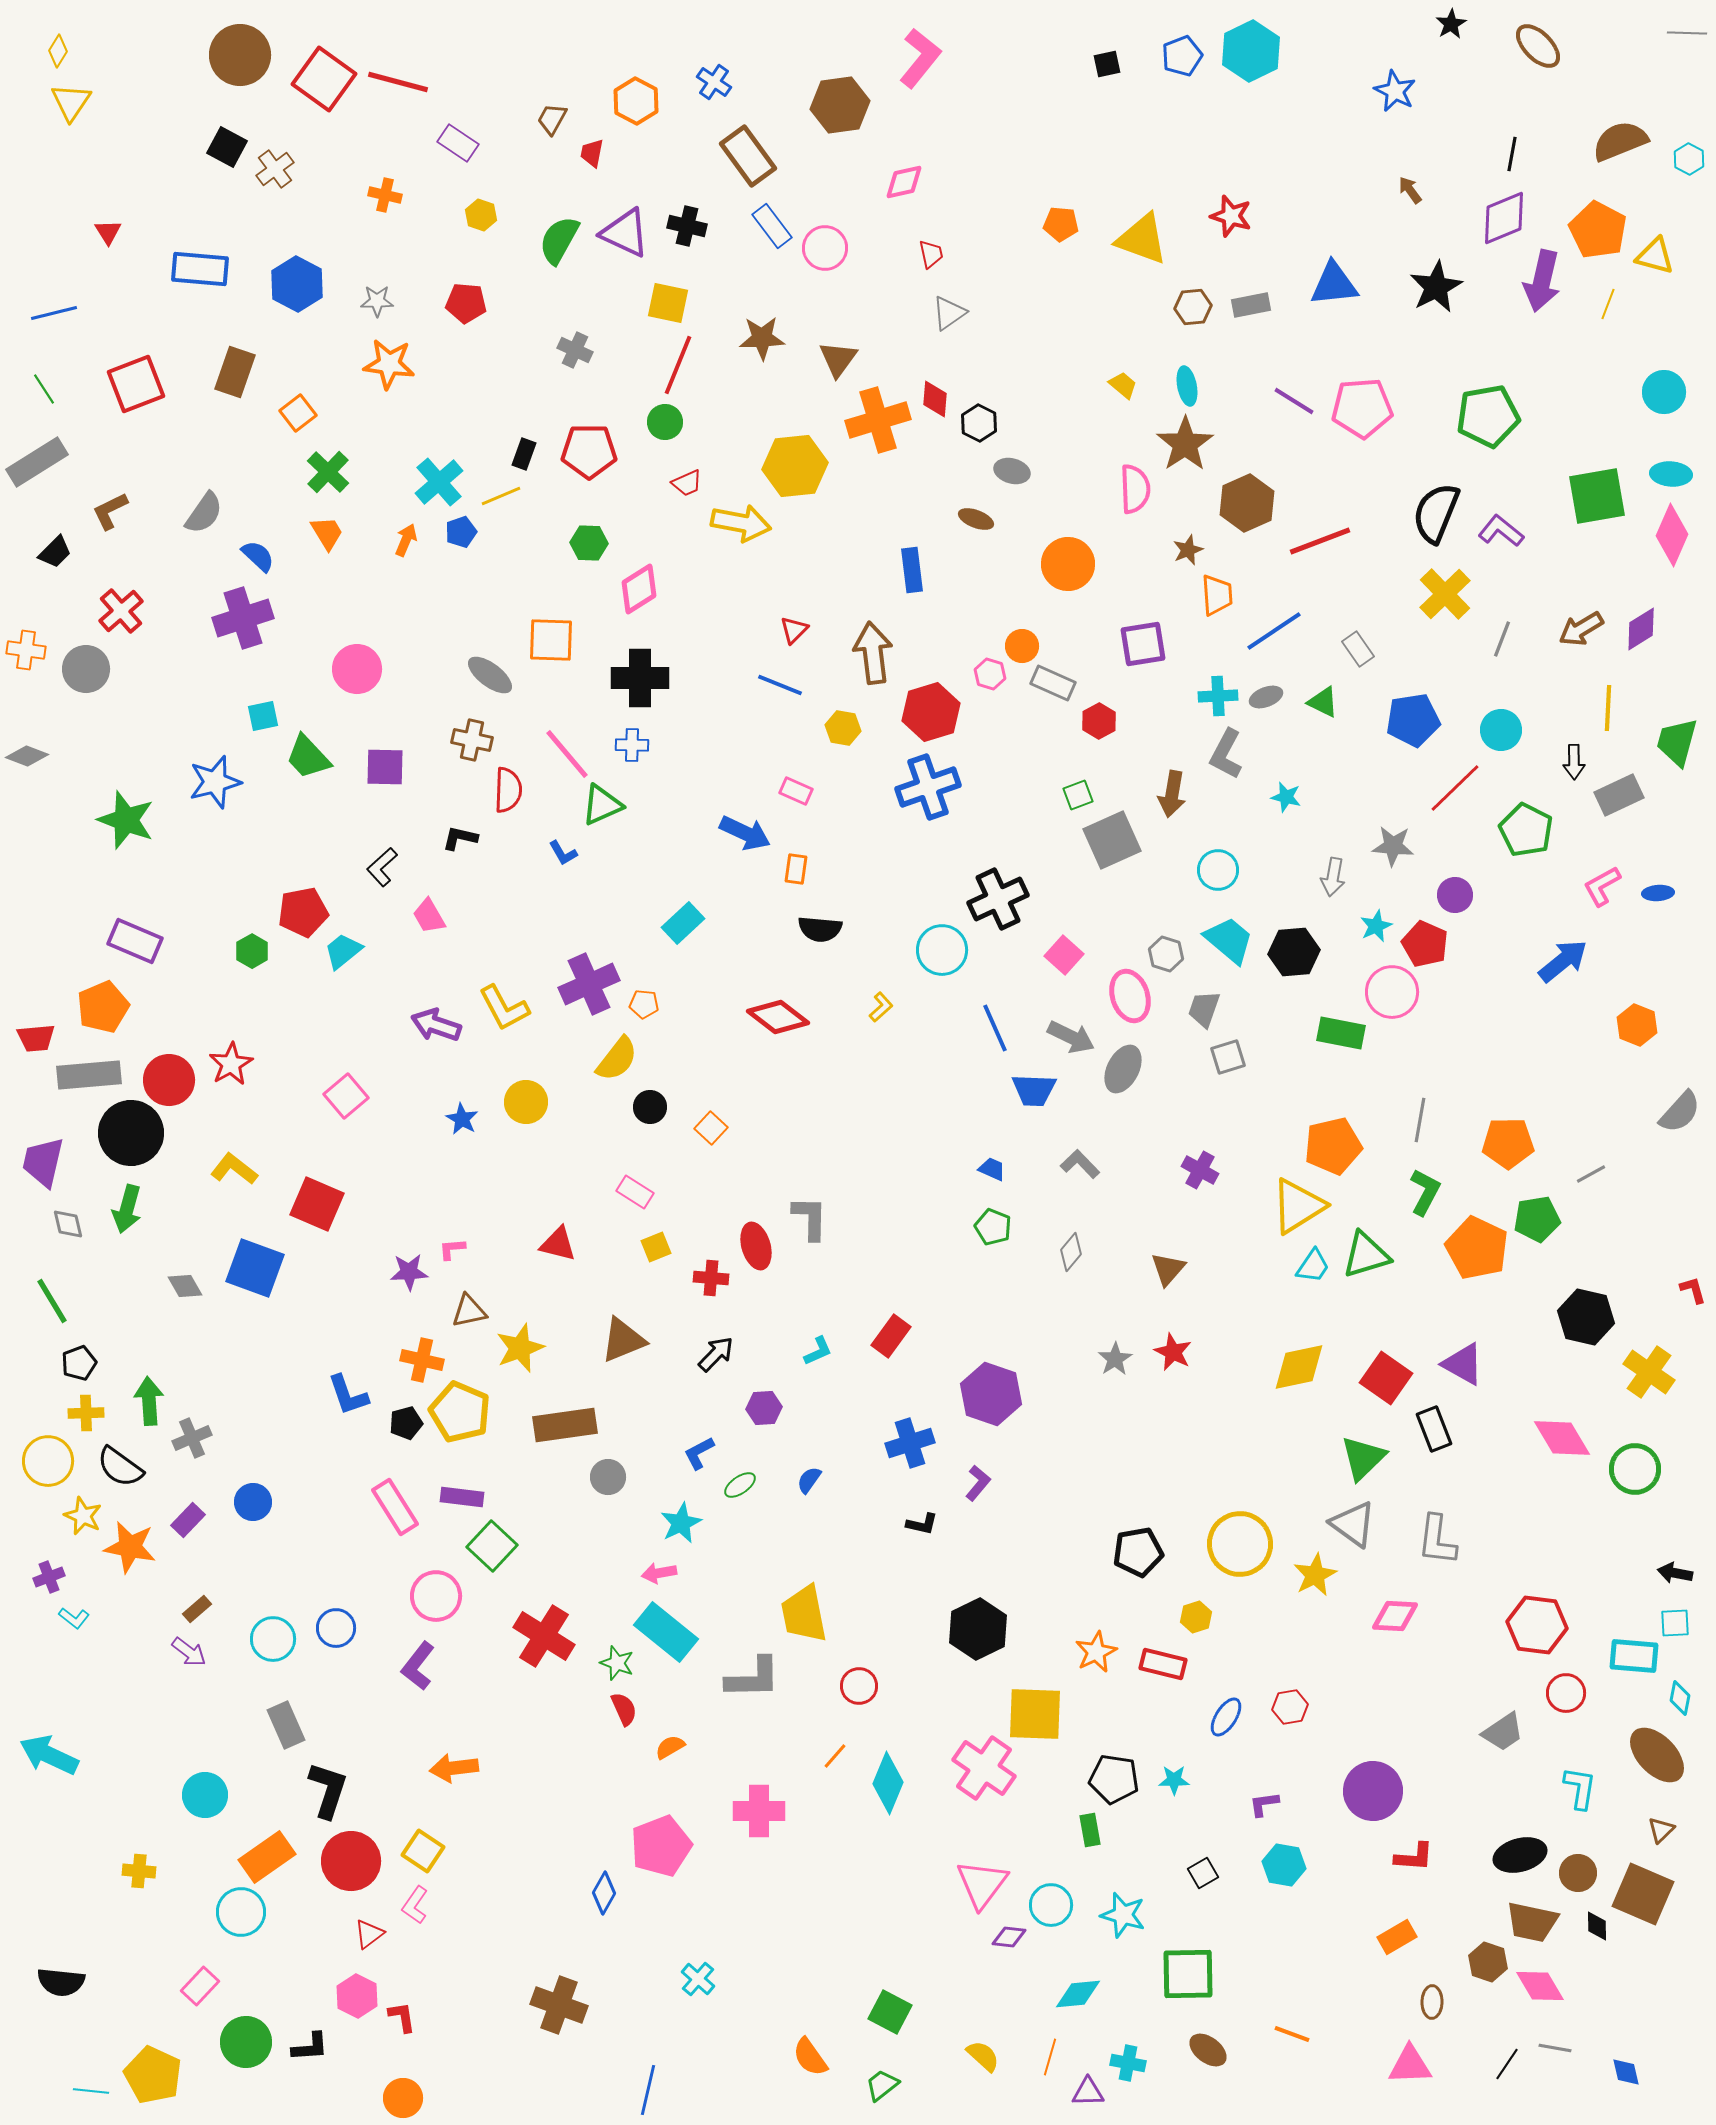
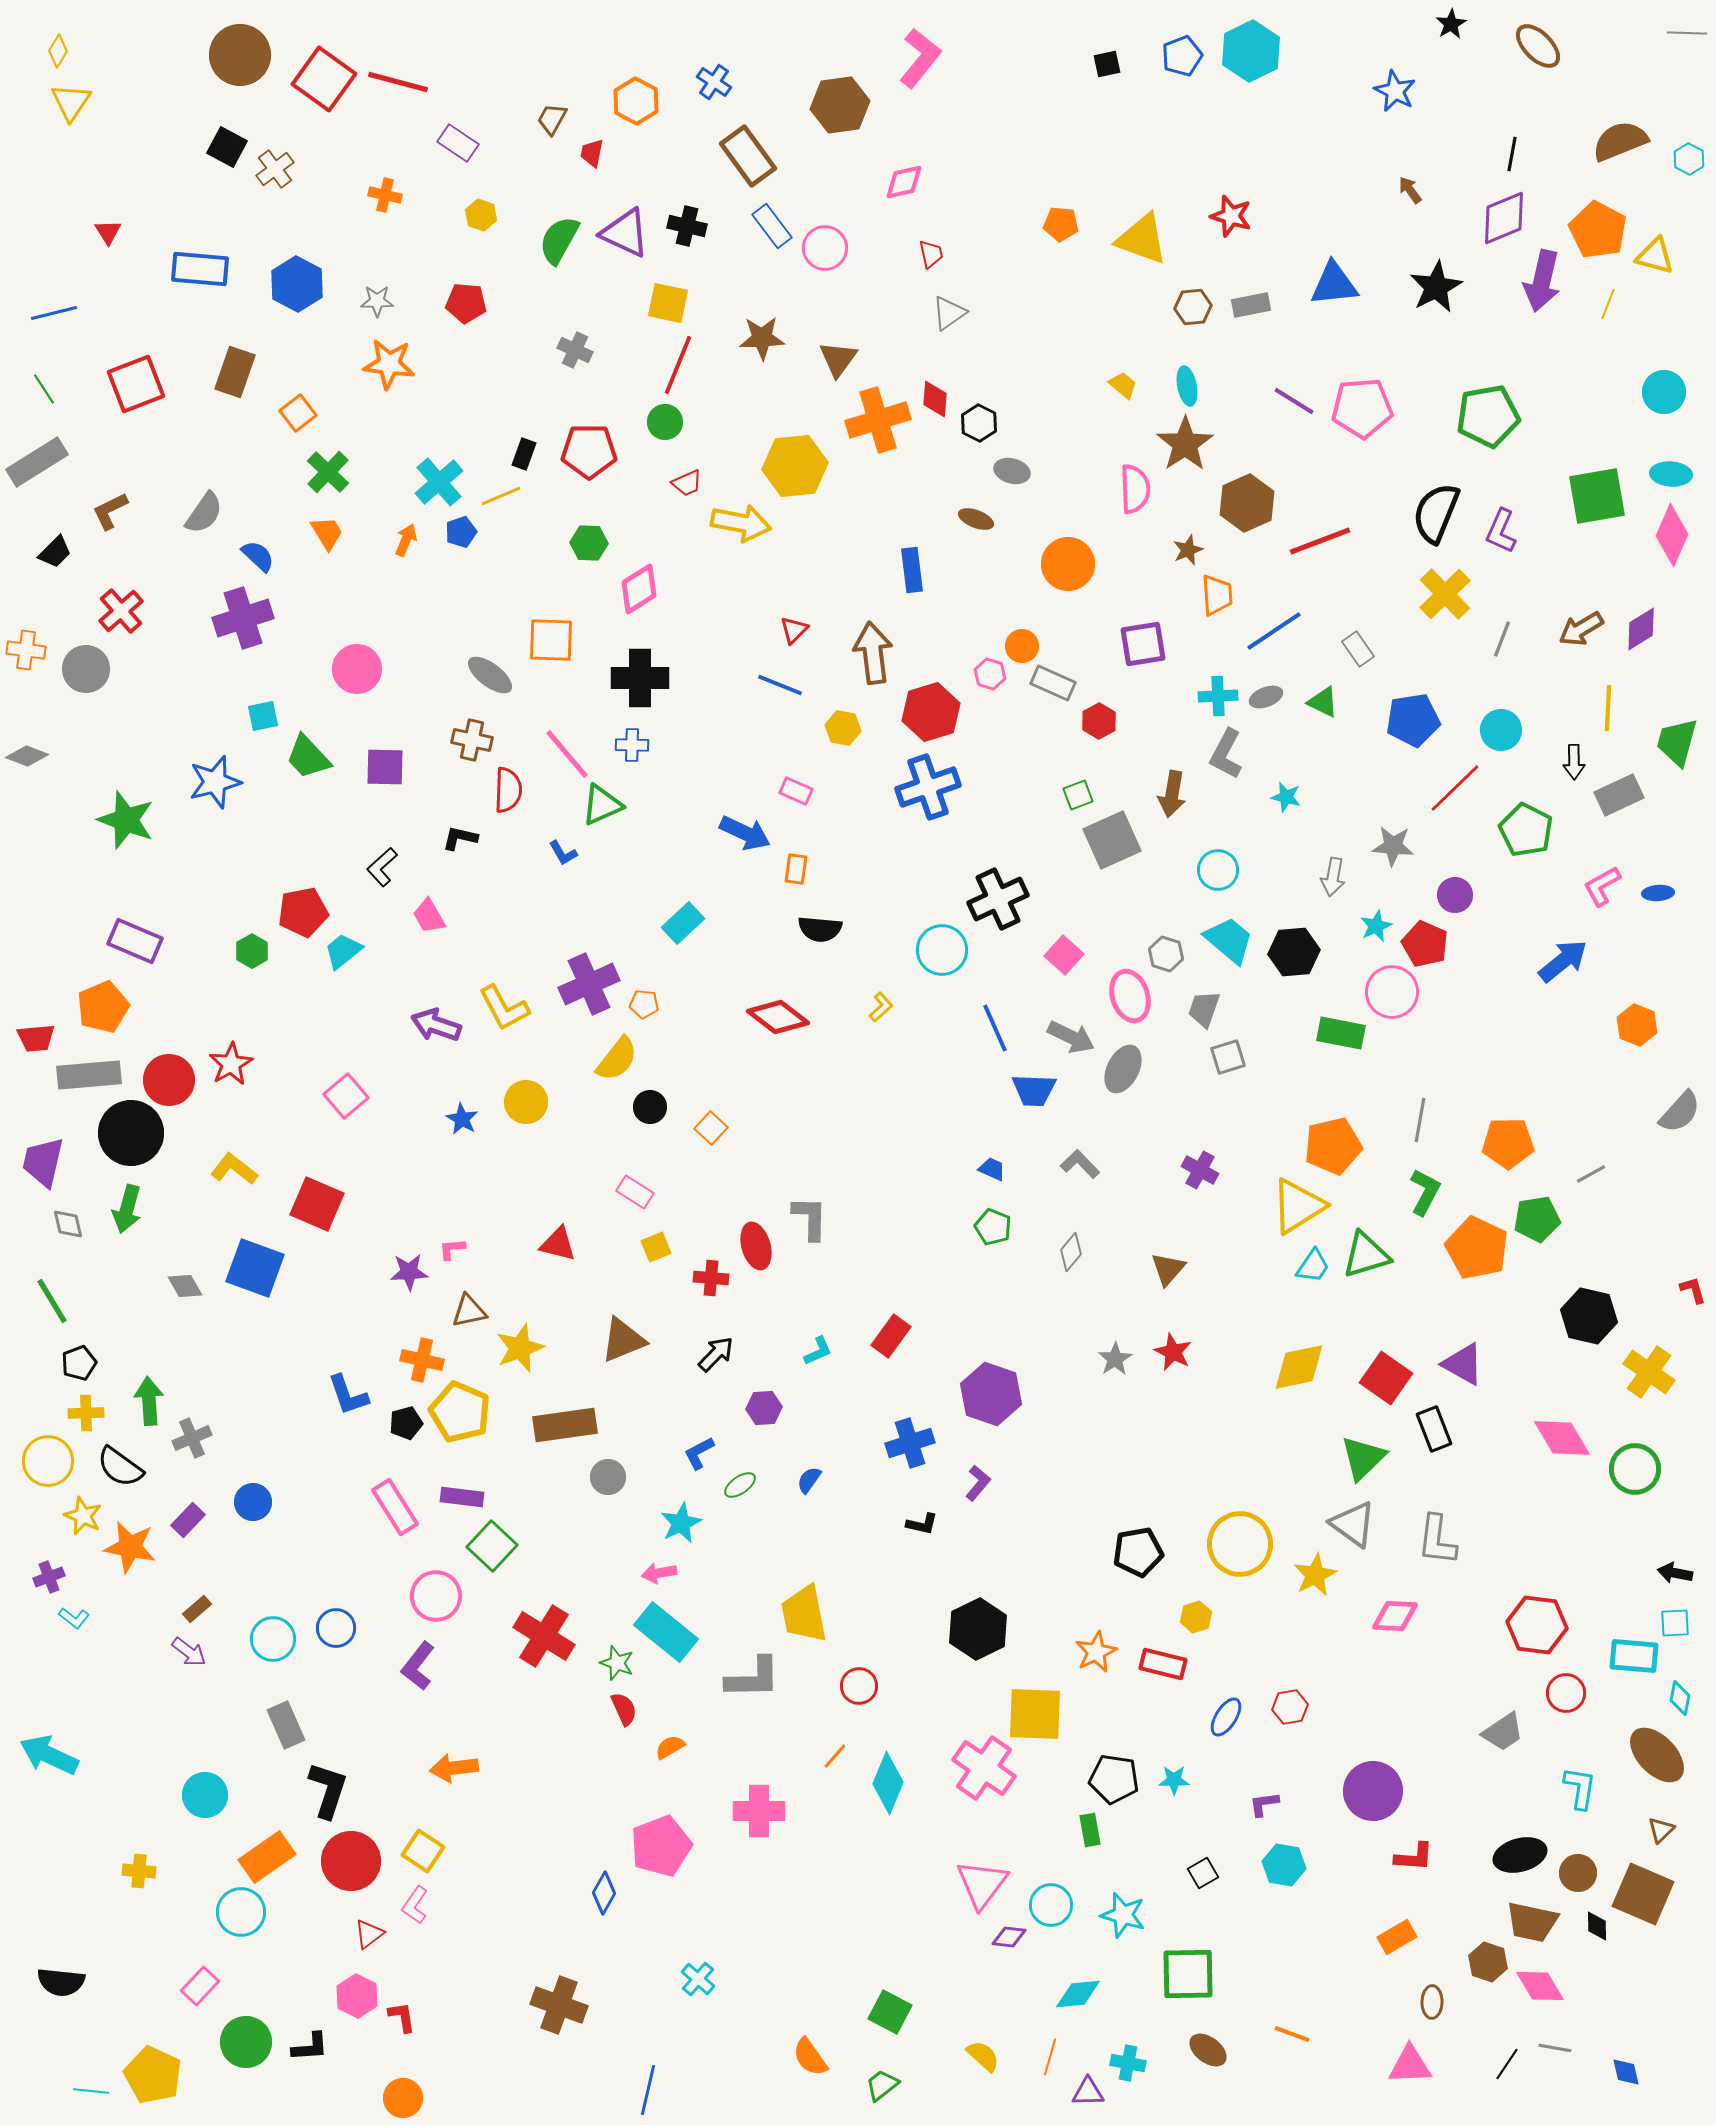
purple L-shape at (1501, 531): rotated 105 degrees counterclockwise
black hexagon at (1586, 1317): moved 3 px right, 1 px up
